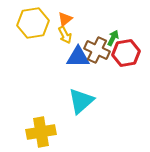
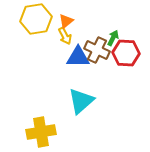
orange triangle: moved 1 px right, 2 px down
yellow hexagon: moved 3 px right, 4 px up
yellow arrow: moved 1 px down
red hexagon: rotated 12 degrees clockwise
